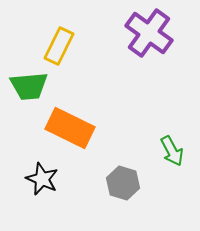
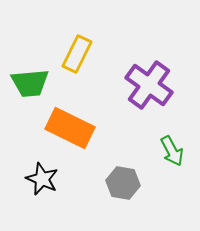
purple cross: moved 52 px down
yellow rectangle: moved 18 px right, 8 px down
green trapezoid: moved 1 px right, 3 px up
gray hexagon: rotated 8 degrees counterclockwise
